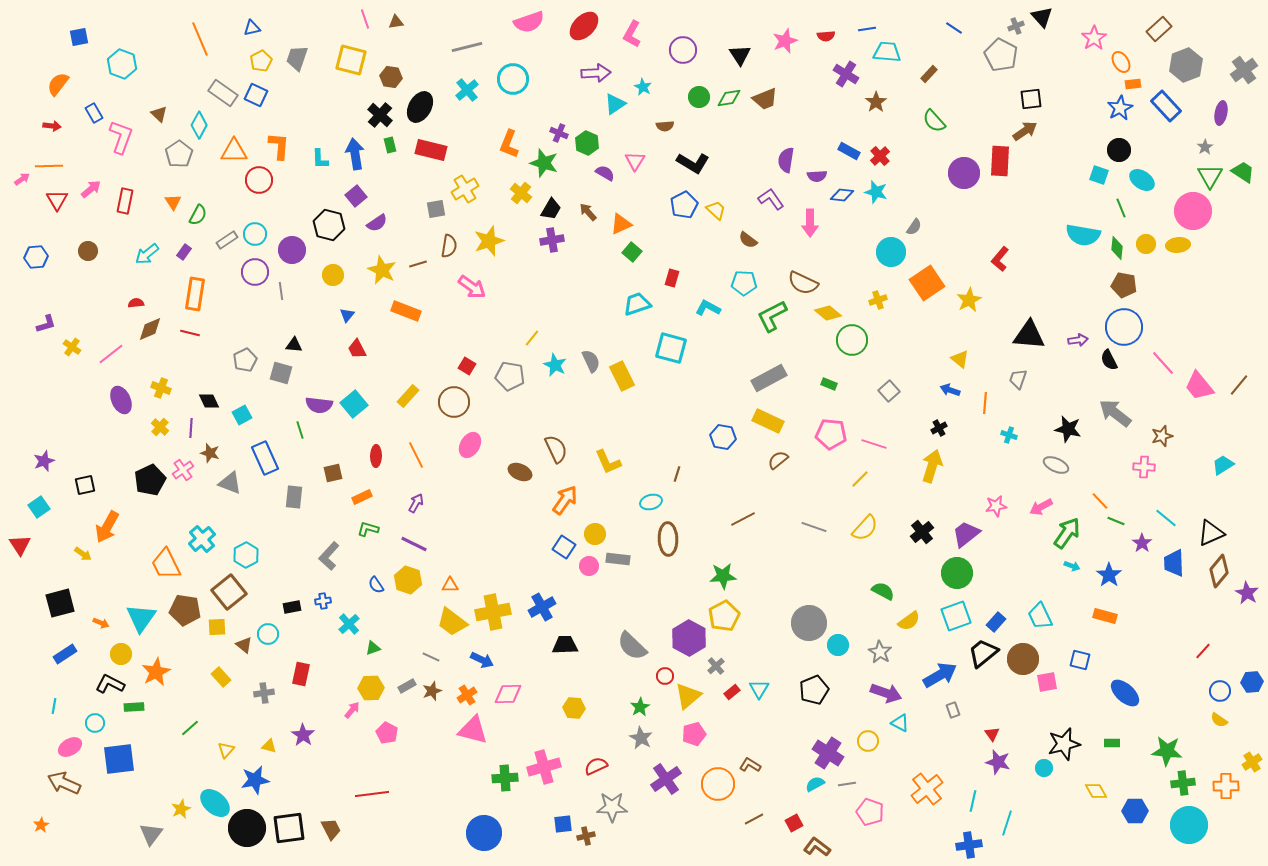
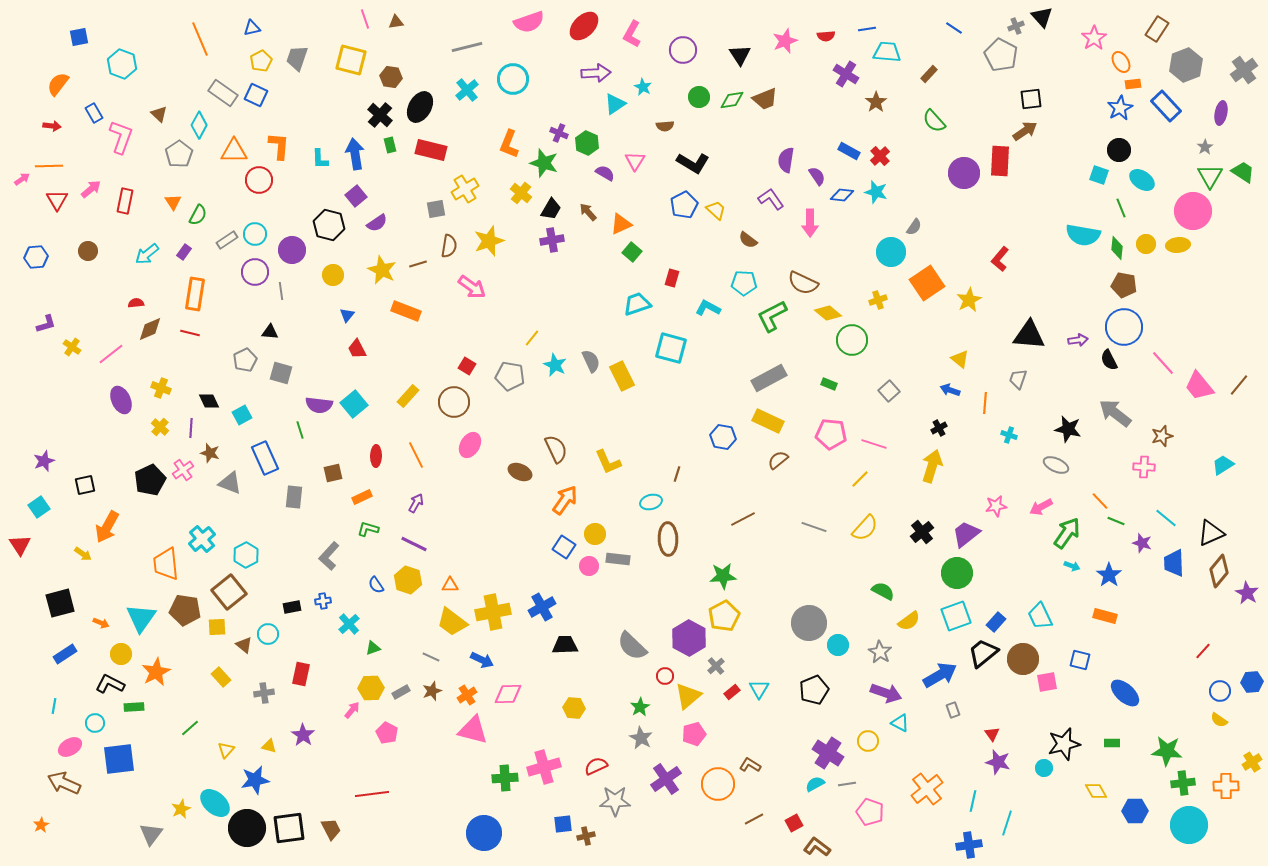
brown rectangle at (1159, 29): moved 2 px left; rotated 15 degrees counterclockwise
green diamond at (729, 98): moved 3 px right, 2 px down
purple semicircle at (817, 176): rotated 120 degrees counterclockwise
black triangle at (294, 345): moved 24 px left, 13 px up
purple star at (1142, 543): rotated 18 degrees counterclockwise
orange trapezoid at (166, 564): rotated 20 degrees clockwise
gray rectangle at (407, 686): moved 6 px left, 6 px down
gray star at (612, 807): moved 3 px right, 6 px up
